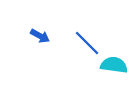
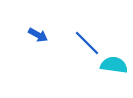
blue arrow: moved 2 px left, 1 px up
